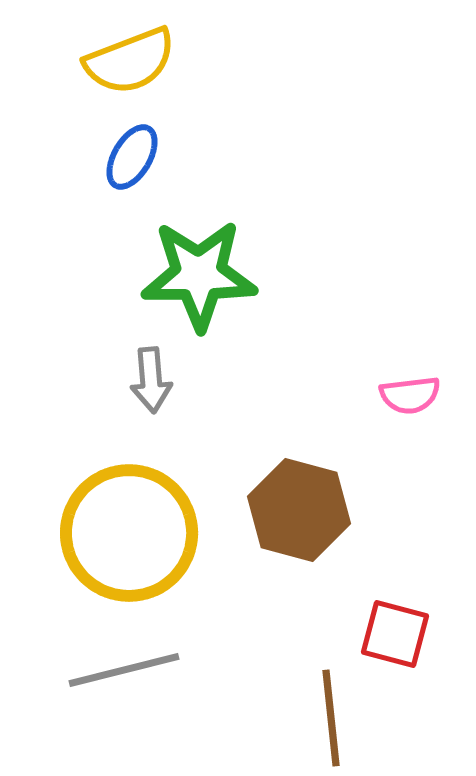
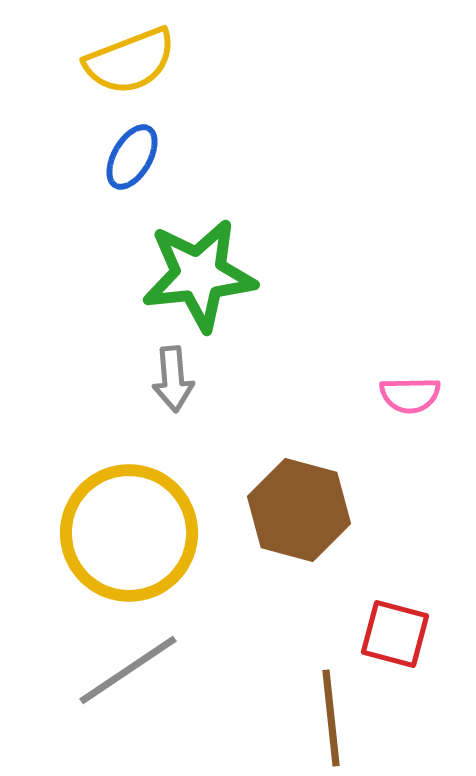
green star: rotated 6 degrees counterclockwise
gray arrow: moved 22 px right, 1 px up
pink semicircle: rotated 6 degrees clockwise
gray line: moved 4 px right; rotated 20 degrees counterclockwise
